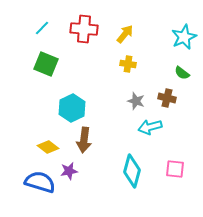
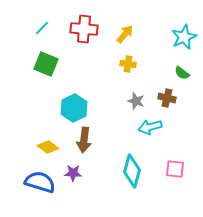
cyan hexagon: moved 2 px right
purple star: moved 4 px right, 2 px down; rotated 12 degrees clockwise
